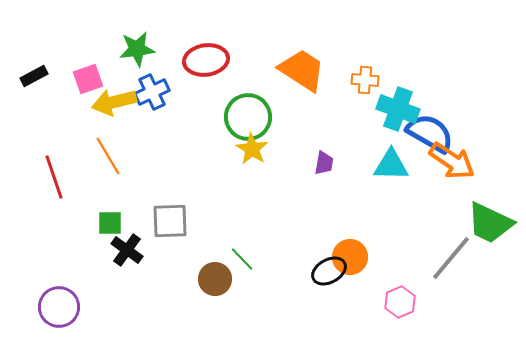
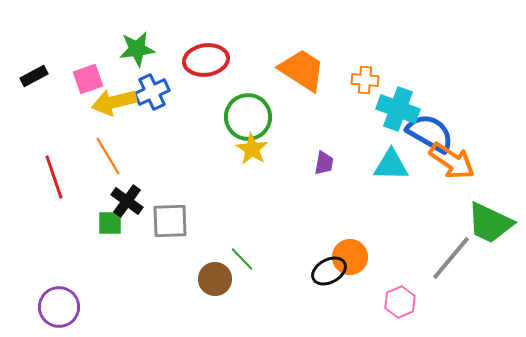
black cross: moved 49 px up
